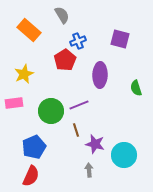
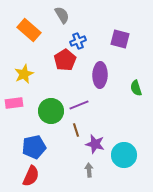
blue pentagon: rotated 10 degrees clockwise
